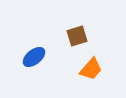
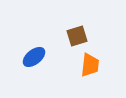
orange trapezoid: moved 1 px left, 4 px up; rotated 35 degrees counterclockwise
